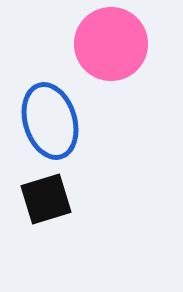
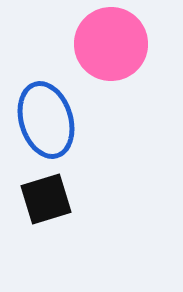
blue ellipse: moved 4 px left, 1 px up
